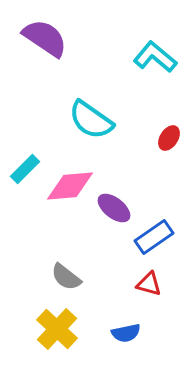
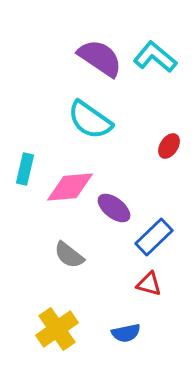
purple semicircle: moved 55 px right, 20 px down
cyan semicircle: moved 1 px left
red ellipse: moved 8 px down
cyan rectangle: rotated 32 degrees counterclockwise
pink diamond: moved 1 px down
blue rectangle: rotated 9 degrees counterclockwise
gray semicircle: moved 3 px right, 22 px up
yellow cross: rotated 12 degrees clockwise
